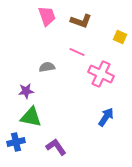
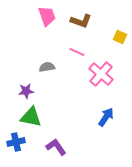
pink cross: rotated 15 degrees clockwise
